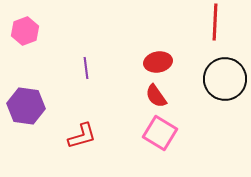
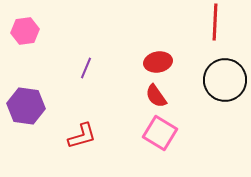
pink hexagon: rotated 12 degrees clockwise
purple line: rotated 30 degrees clockwise
black circle: moved 1 px down
